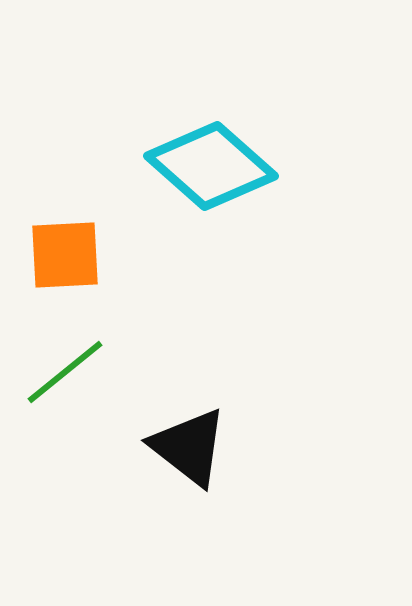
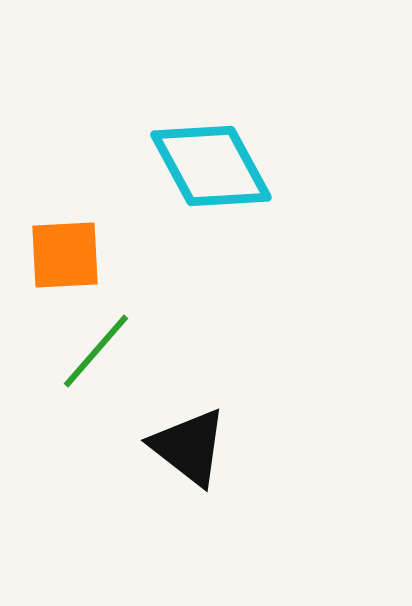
cyan diamond: rotated 20 degrees clockwise
green line: moved 31 px right, 21 px up; rotated 10 degrees counterclockwise
